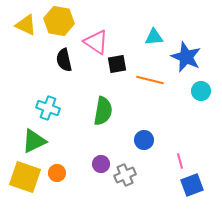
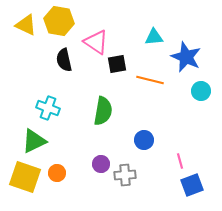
gray cross: rotated 20 degrees clockwise
